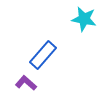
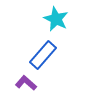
cyan star: moved 28 px left; rotated 15 degrees clockwise
